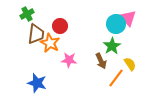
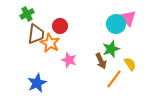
green star: moved 1 px left, 3 px down; rotated 12 degrees clockwise
pink star: rotated 14 degrees clockwise
orange line: moved 2 px left, 1 px down
blue star: rotated 30 degrees clockwise
